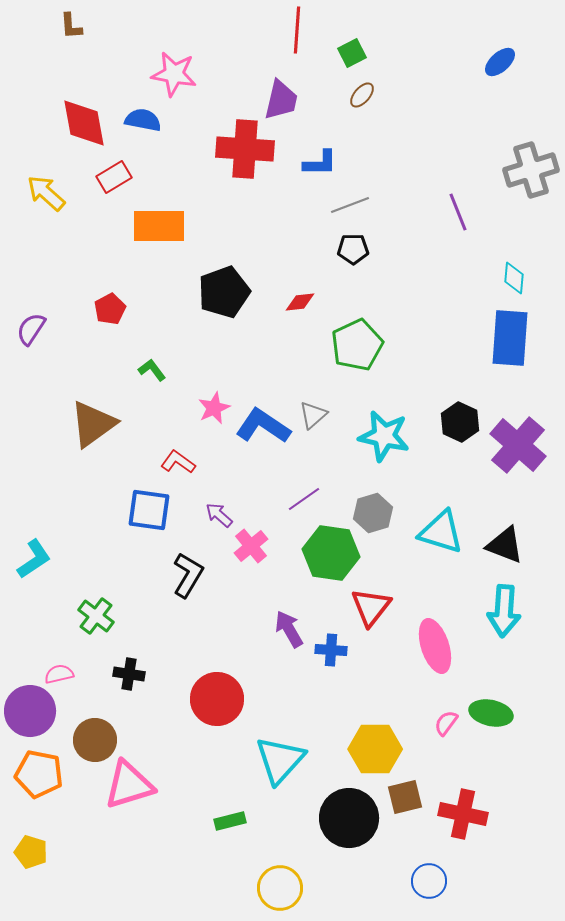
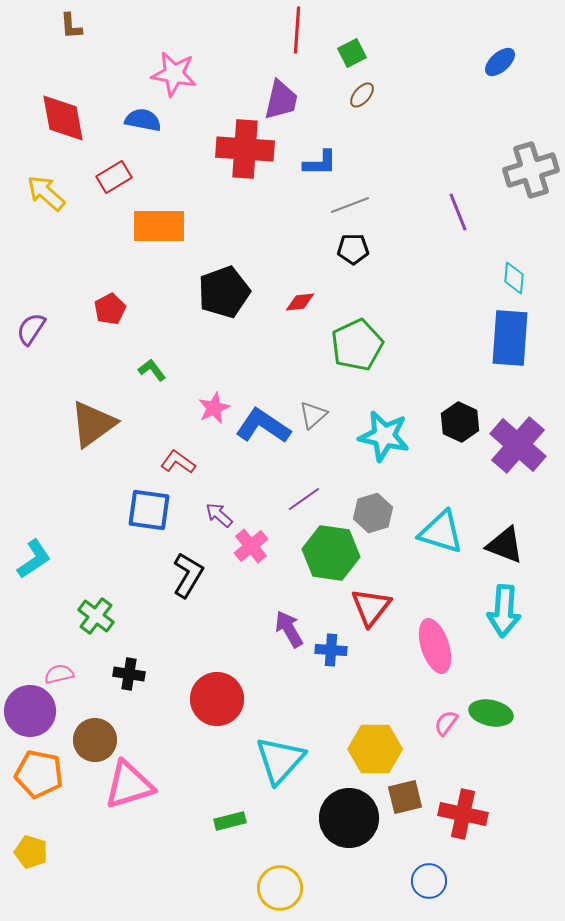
red diamond at (84, 123): moved 21 px left, 5 px up
